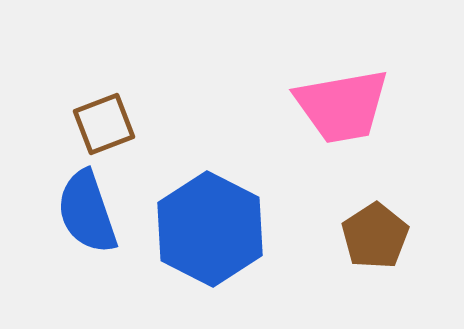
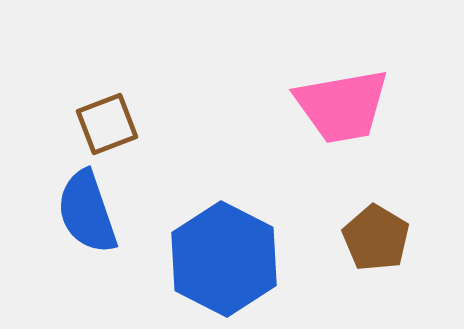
brown square: moved 3 px right
blue hexagon: moved 14 px right, 30 px down
brown pentagon: moved 1 px right, 2 px down; rotated 8 degrees counterclockwise
